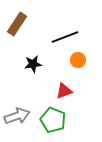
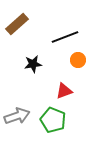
brown rectangle: rotated 15 degrees clockwise
